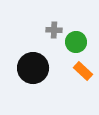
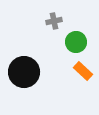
gray cross: moved 9 px up; rotated 14 degrees counterclockwise
black circle: moved 9 px left, 4 px down
